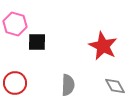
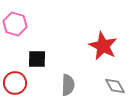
black square: moved 17 px down
